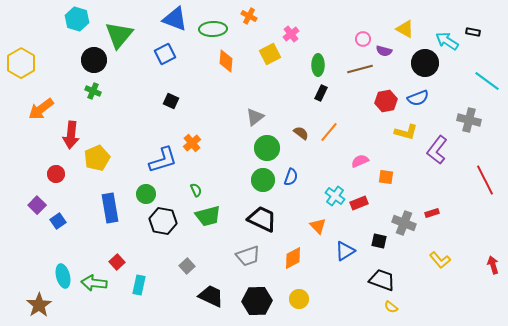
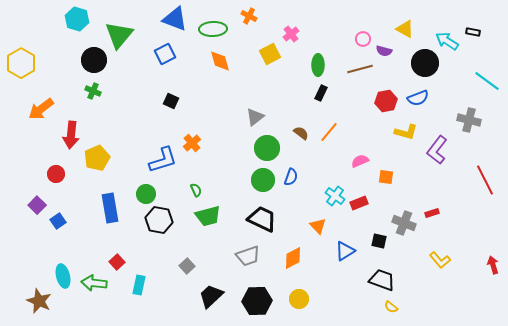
orange diamond at (226, 61): moved 6 px left; rotated 20 degrees counterclockwise
black hexagon at (163, 221): moved 4 px left, 1 px up
black trapezoid at (211, 296): rotated 68 degrees counterclockwise
brown star at (39, 305): moved 4 px up; rotated 15 degrees counterclockwise
